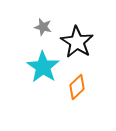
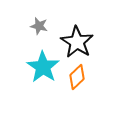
gray star: moved 4 px left, 1 px up
orange diamond: moved 10 px up
